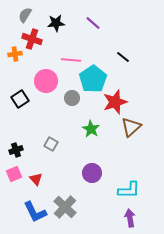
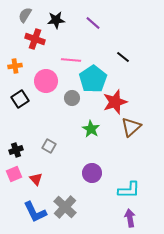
black star: moved 3 px up
red cross: moved 3 px right
orange cross: moved 12 px down
gray square: moved 2 px left, 2 px down
